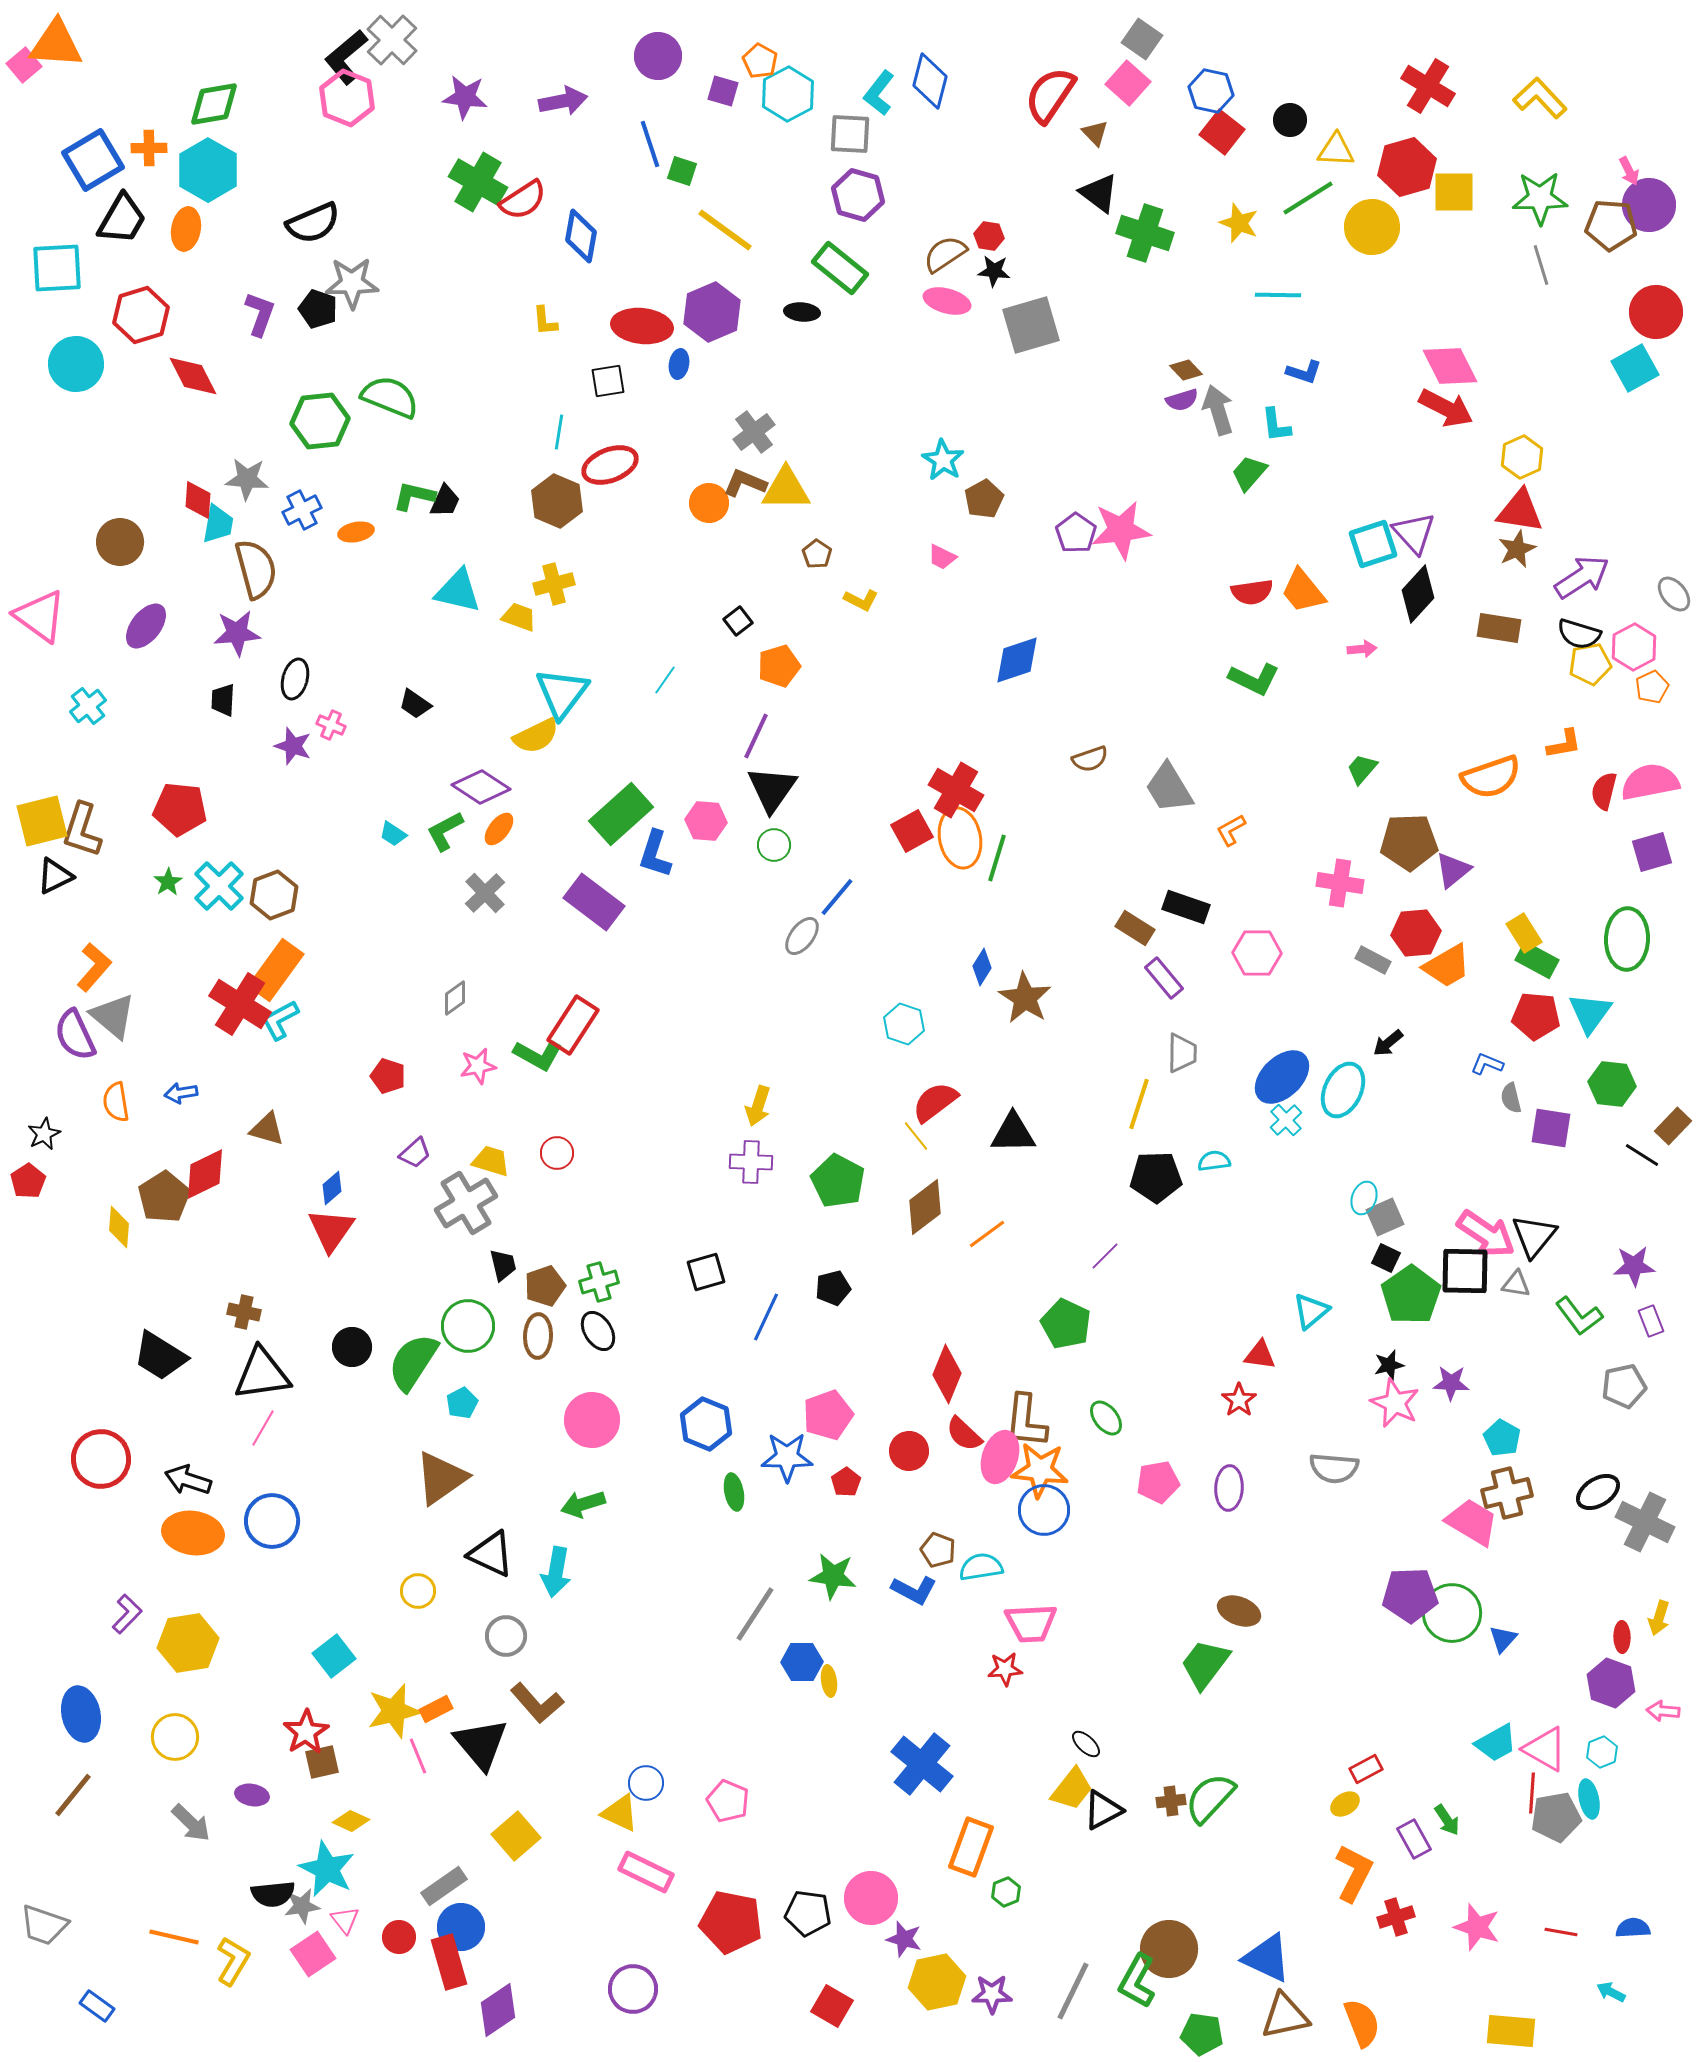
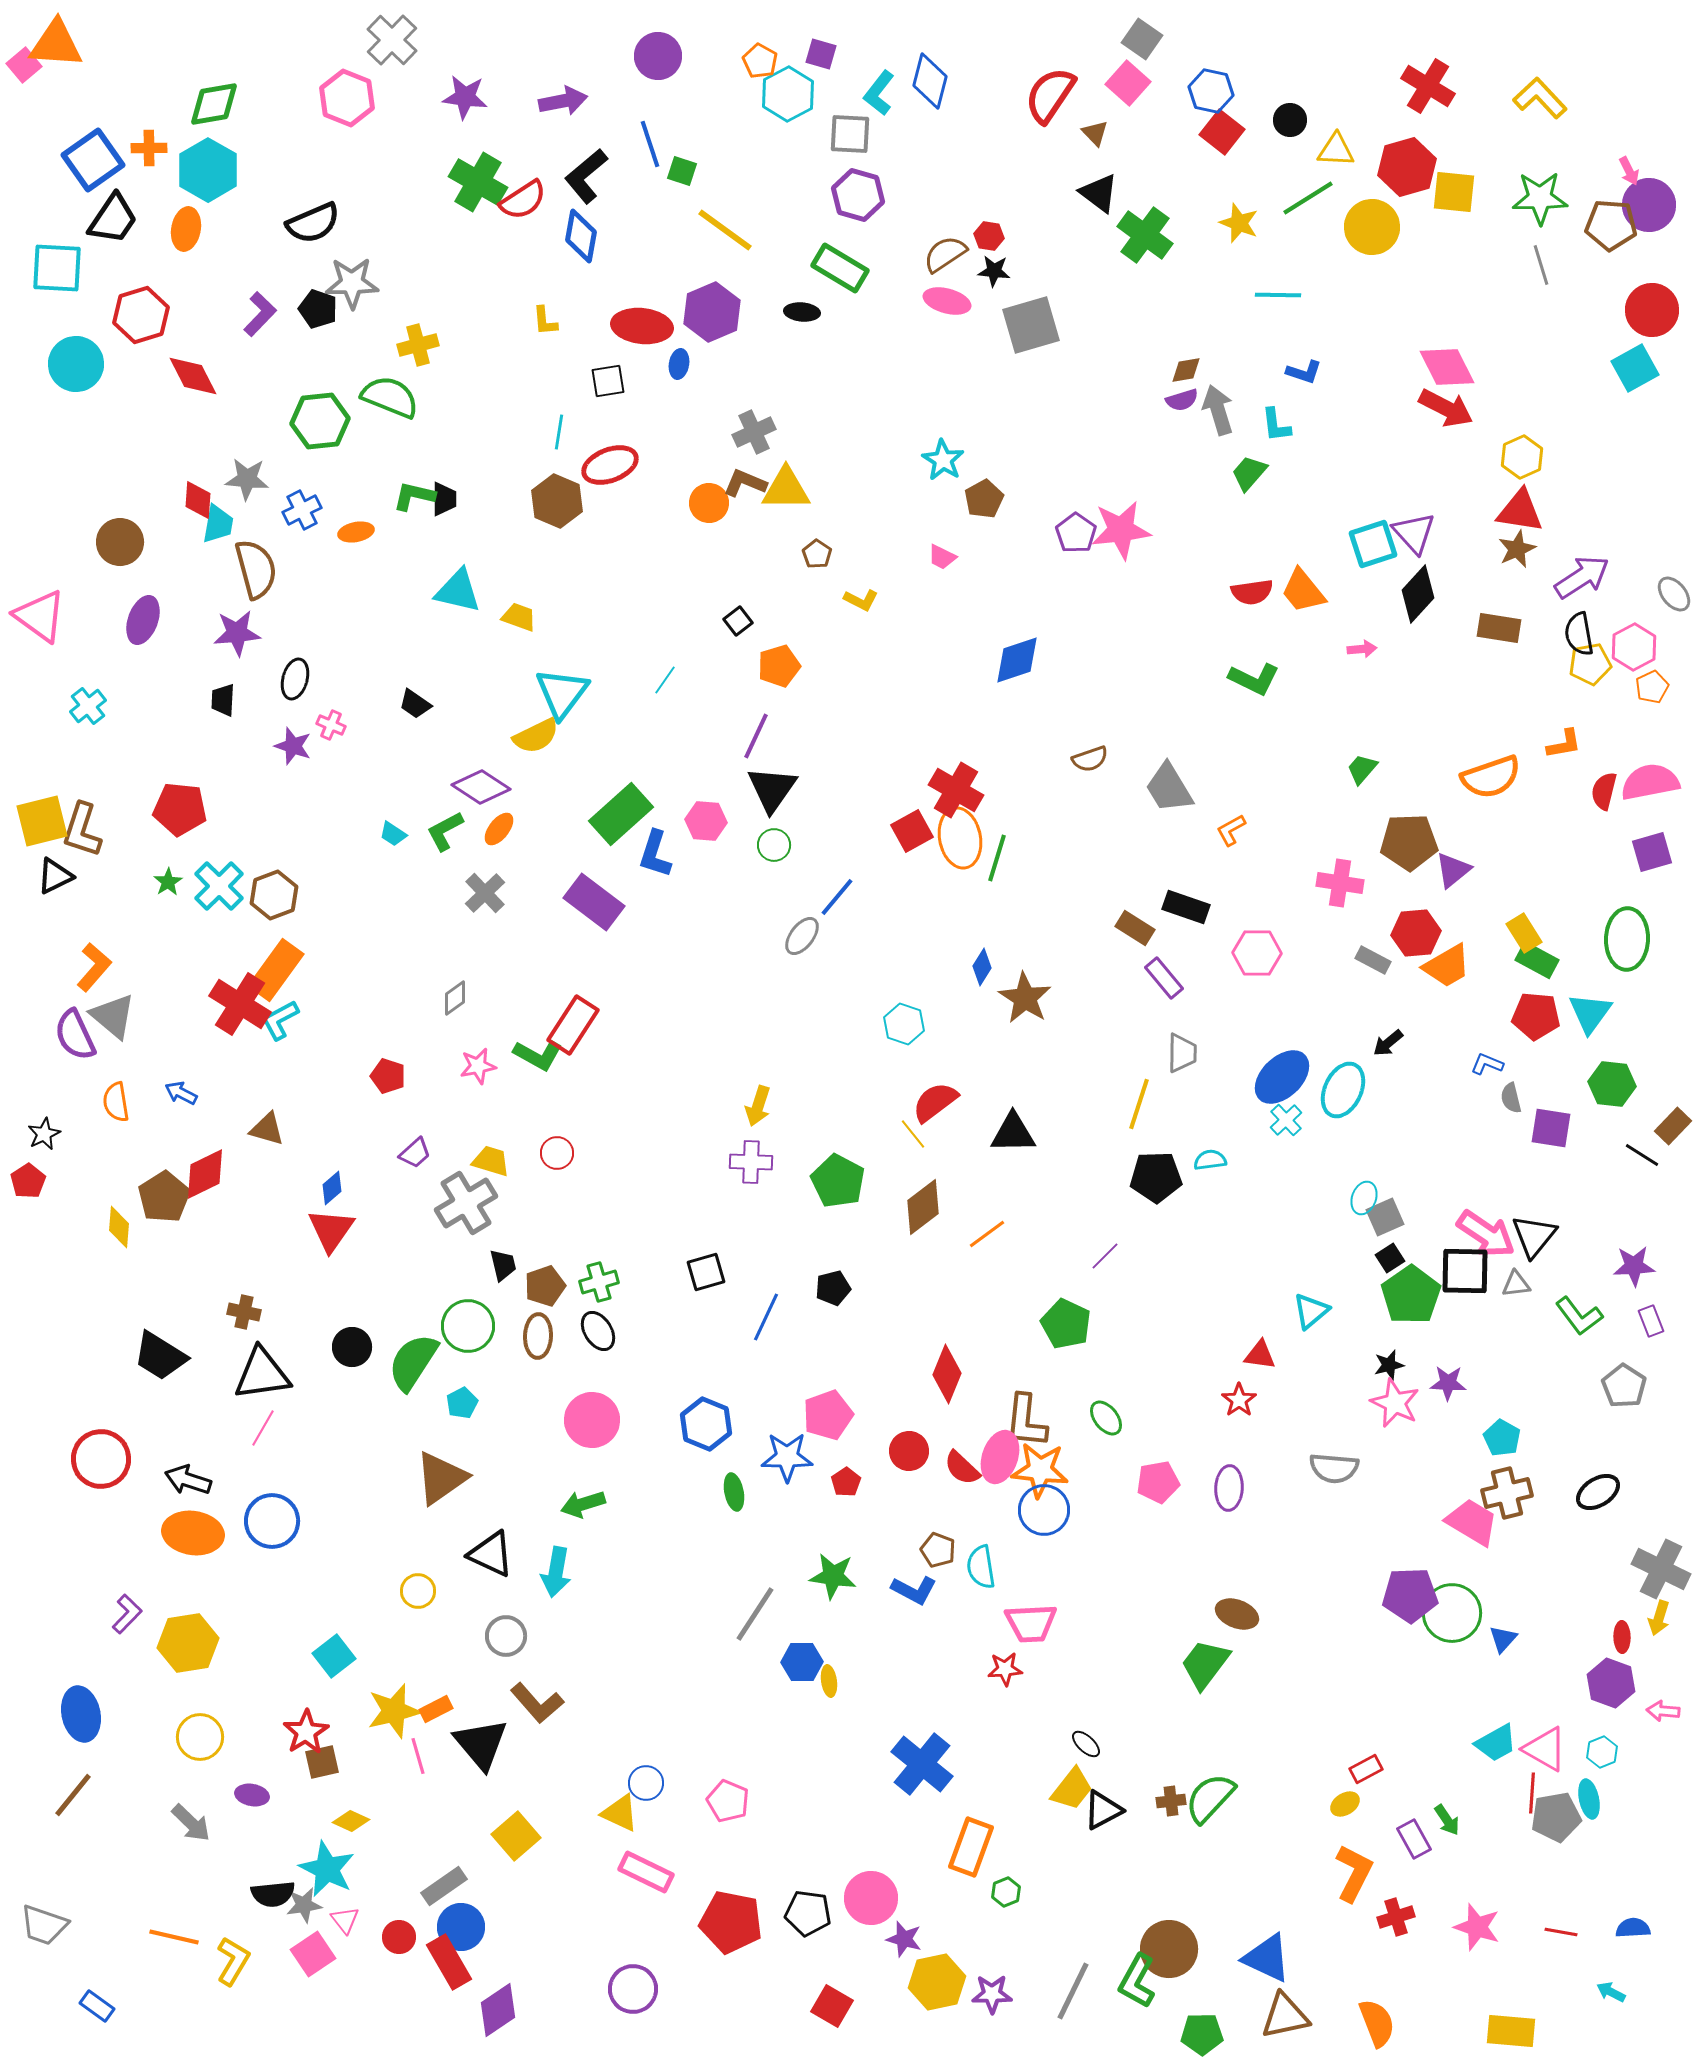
black L-shape at (346, 57): moved 240 px right, 119 px down
purple square at (723, 91): moved 98 px right, 37 px up
blue square at (93, 160): rotated 4 degrees counterclockwise
yellow square at (1454, 192): rotated 6 degrees clockwise
black trapezoid at (122, 219): moved 9 px left; rotated 4 degrees clockwise
green cross at (1145, 233): moved 2 px down; rotated 18 degrees clockwise
cyan square at (57, 268): rotated 6 degrees clockwise
green rectangle at (840, 268): rotated 8 degrees counterclockwise
red circle at (1656, 312): moved 4 px left, 2 px up
purple L-shape at (260, 314): rotated 24 degrees clockwise
pink diamond at (1450, 366): moved 3 px left, 1 px down
brown diamond at (1186, 370): rotated 56 degrees counterclockwise
gray cross at (754, 432): rotated 12 degrees clockwise
black trapezoid at (445, 501): moved 1 px left, 2 px up; rotated 24 degrees counterclockwise
yellow cross at (554, 584): moved 136 px left, 239 px up
purple ellipse at (146, 626): moved 3 px left, 6 px up; rotated 18 degrees counterclockwise
black semicircle at (1579, 634): rotated 63 degrees clockwise
blue arrow at (181, 1093): rotated 36 degrees clockwise
yellow line at (916, 1136): moved 3 px left, 2 px up
cyan semicircle at (1214, 1161): moved 4 px left, 1 px up
brown diamond at (925, 1207): moved 2 px left
black square at (1386, 1258): moved 4 px right; rotated 32 degrees clockwise
gray triangle at (1516, 1284): rotated 16 degrees counterclockwise
purple star at (1451, 1383): moved 3 px left
gray pentagon at (1624, 1386): rotated 27 degrees counterclockwise
red semicircle at (964, 1434): moved 2 px left, 34 px down
gray cross at (1645, 1522): moved 16 px right, 47 px down
cyan semicircle at (981, 1567): rotated 90 degrees counterclockwise
brown ellipse at (1239, 1611): moved 2 px left, 3 px down
yellow circle at (175, 1737): moved 25 px right
pink line at (418, 1756): rotated 6 degrees clockwise
gray star at (302, 1906): moved 2 px right, 1 px up
red rectangle at (449, 1962): rotated 14 degrees counterclockwise
orange semicircle at (1362, 2023): moved 15 px right
green pentagon at (1202, 2034): rotated 9 degrees counterclockwise
